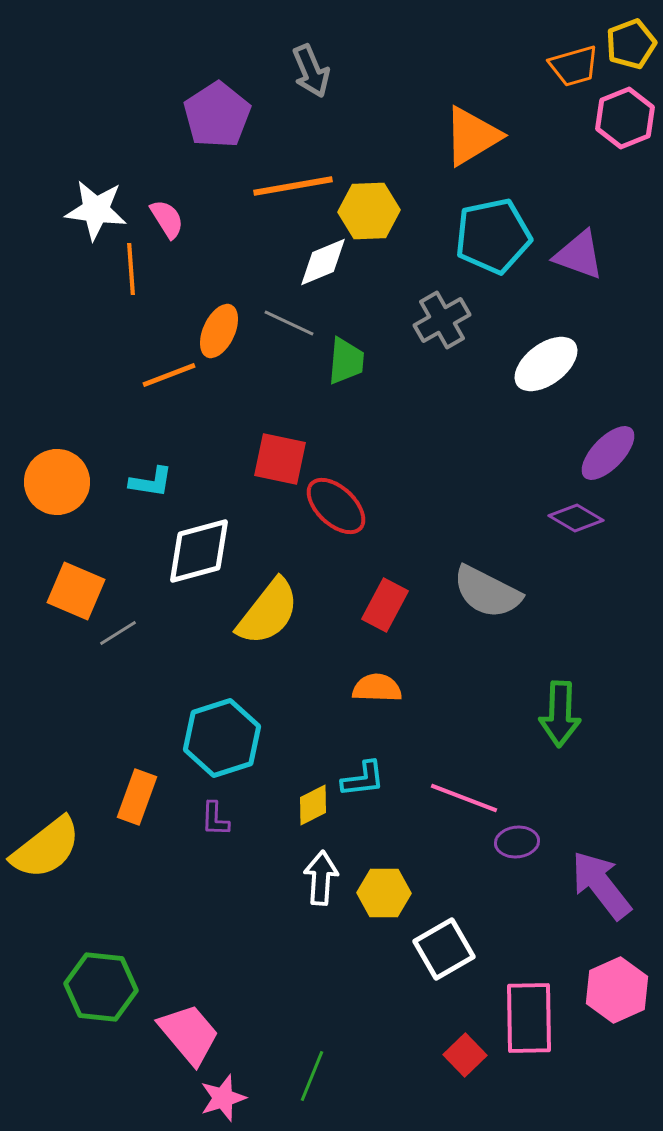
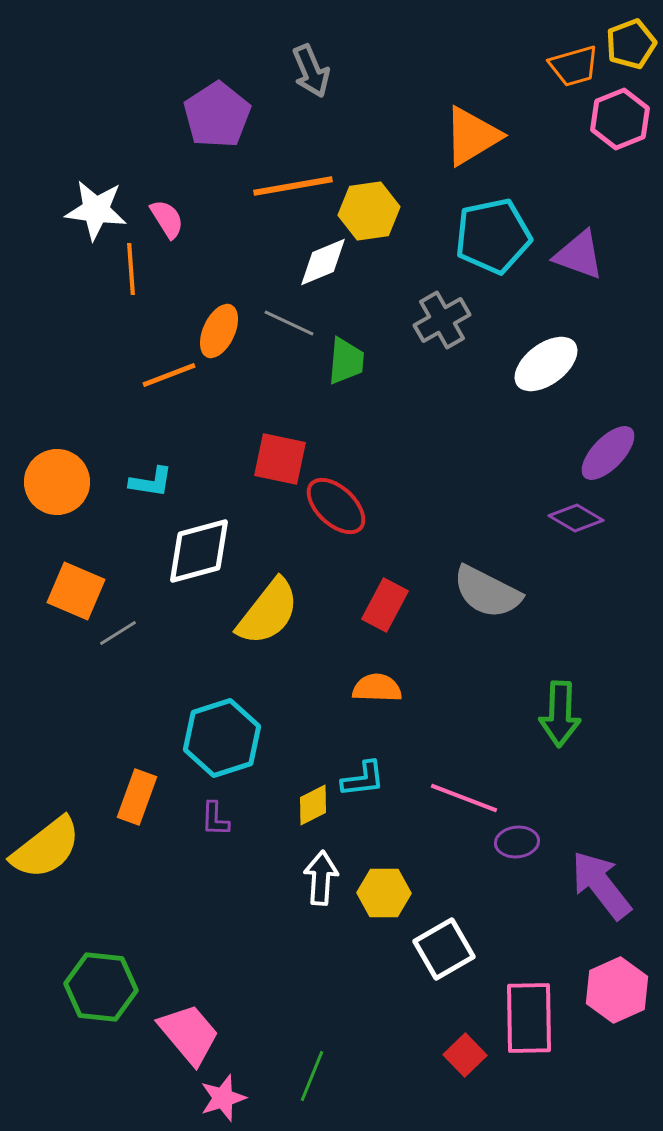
pink hexagon at (625, 118): moved 5 px left, 1 px down
yellow hexagon at (369, 211): rotated 6 degrees counterclockwise
